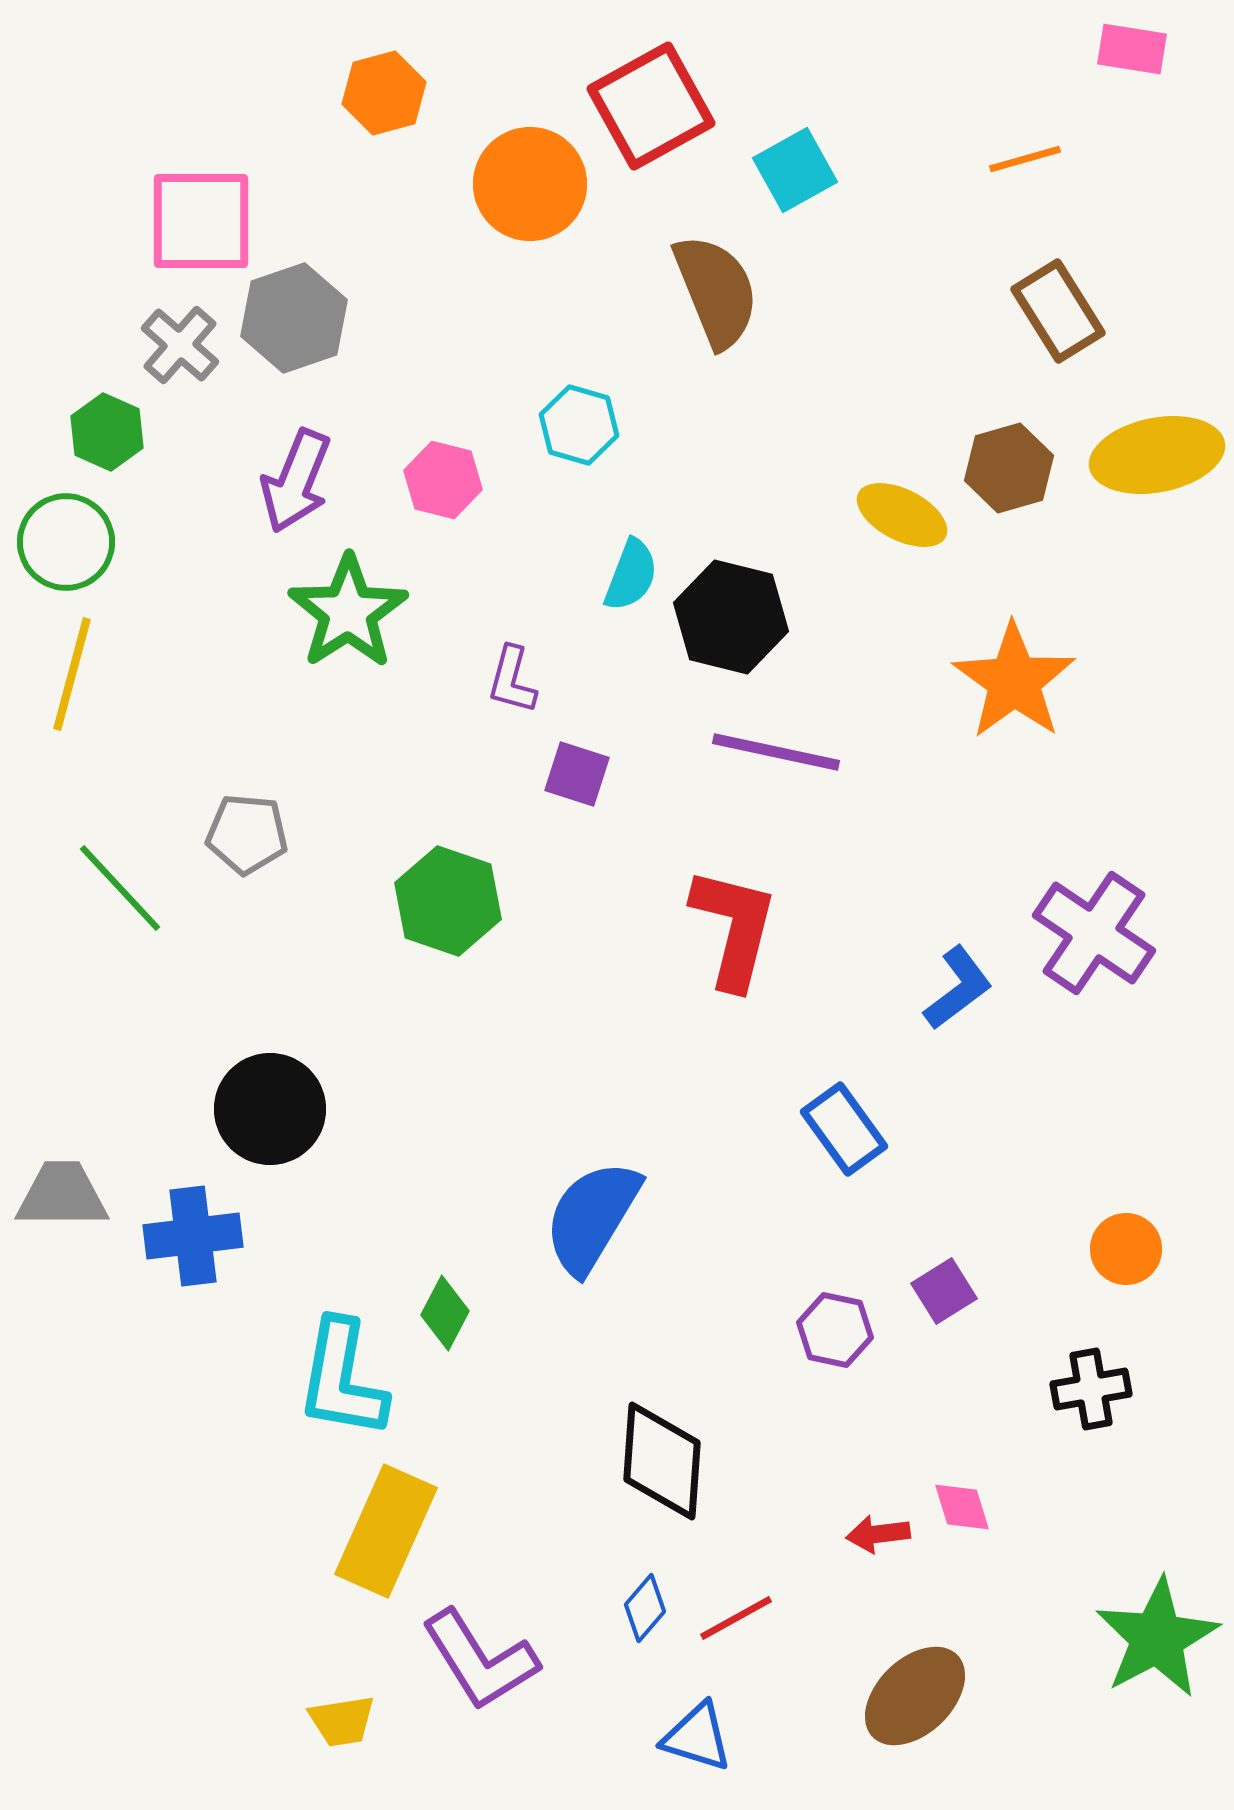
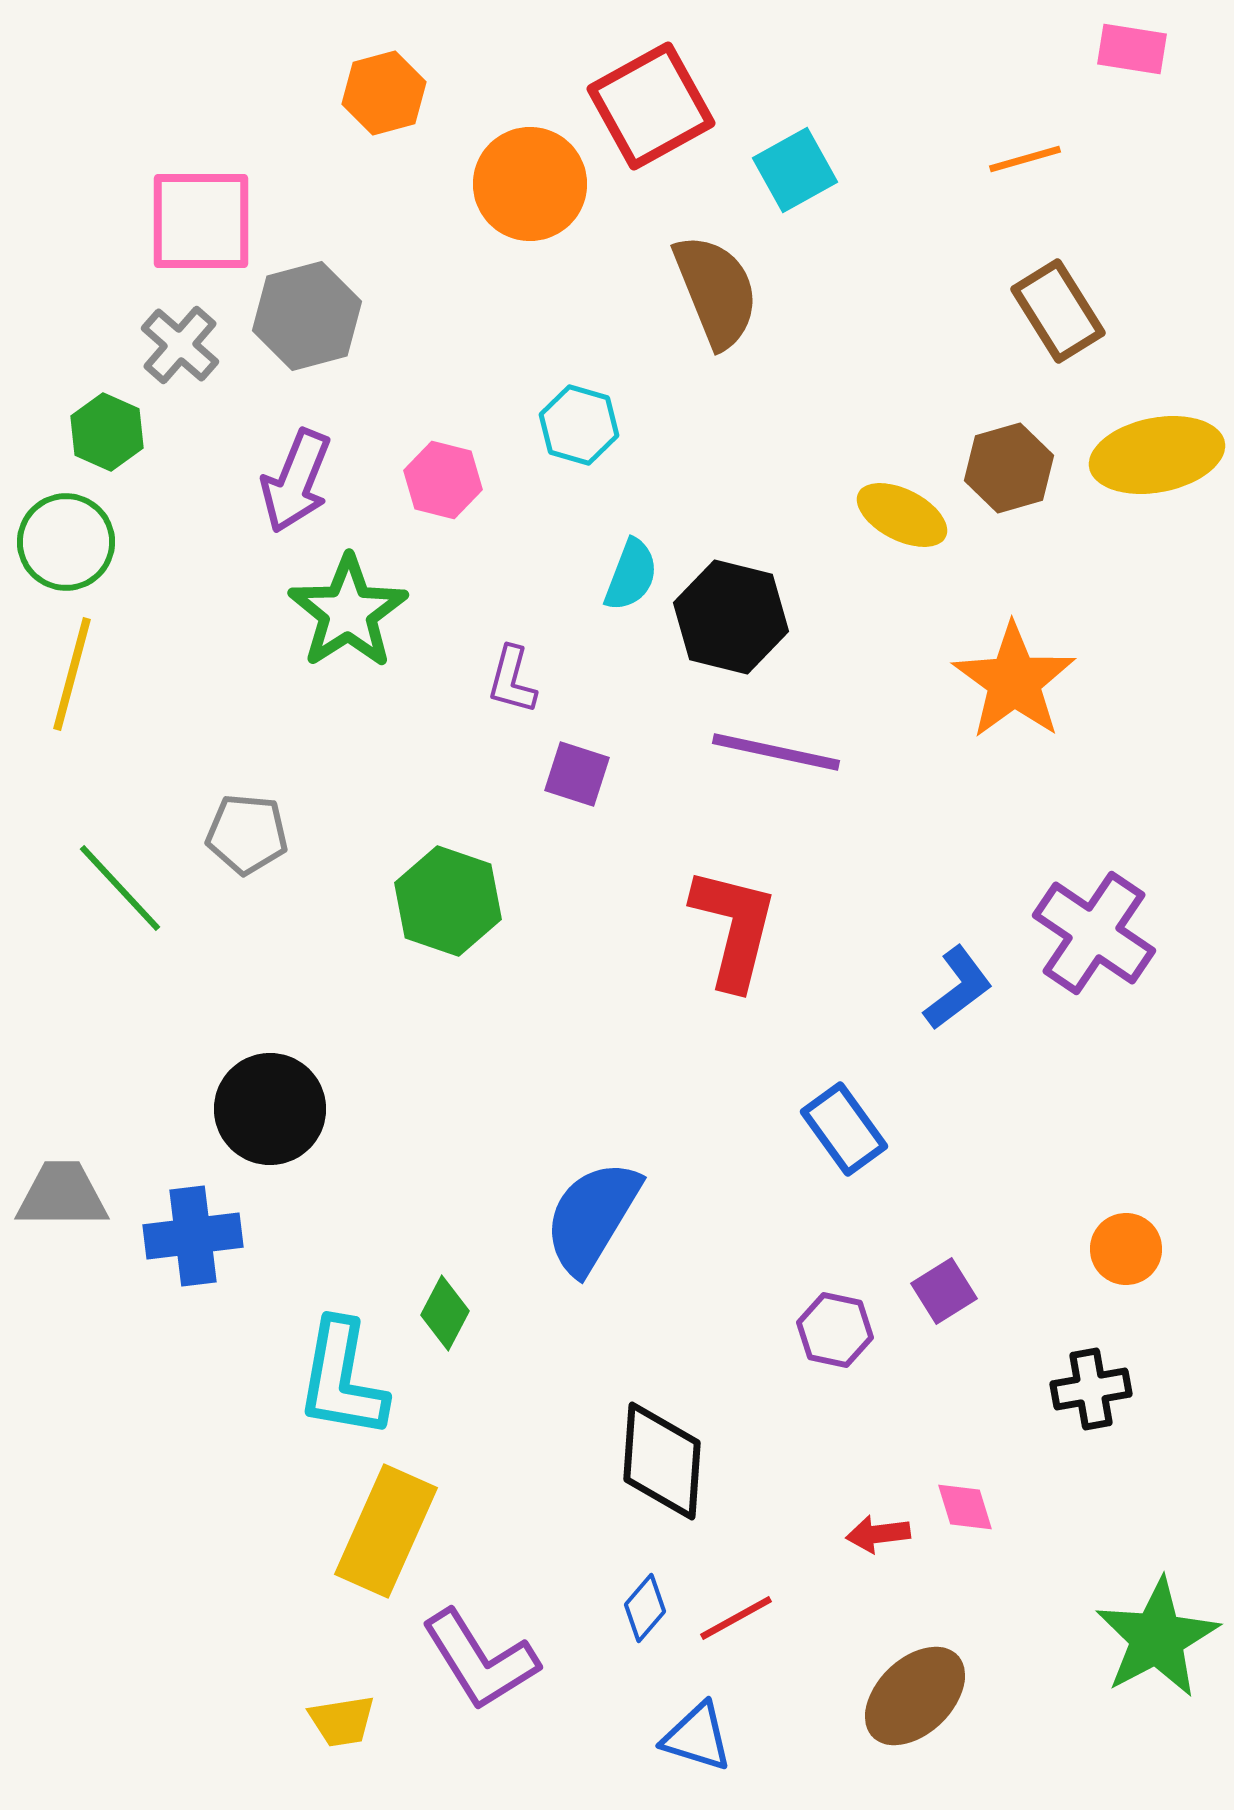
gray hexagon at (294, 318): moved 13 px right, 2 px up; rotated 4 degrees clockwise
pink diamond at (962, 1507): moved 3 px right
